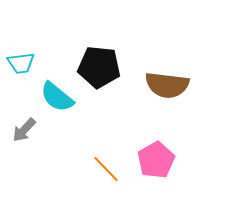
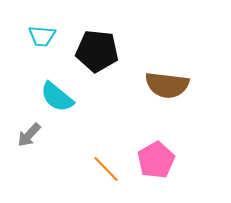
cyan trapezoid: moved 21 px right, 27 px up; rotated 12 degrees clockwise
black pentagon: moved 2 px left, 16 px up
gray arrow: moved 5 px right, 5 px down
